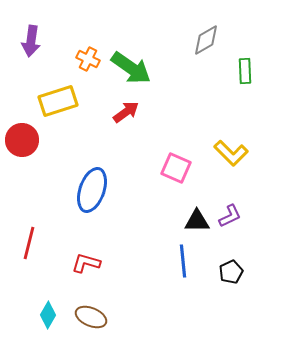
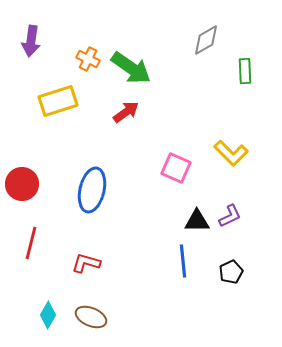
red circle: moved 44 px down
blue ellipse: rotated 6 degrees counterclockwise
red line: moved 2 px right
